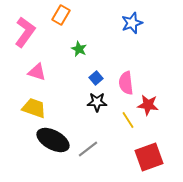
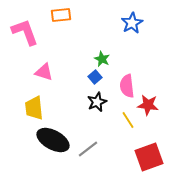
orange rectangle: rotated 54 degrees clockwise
blue star: rotated 10 degrees counterclockwise
pink L-shape: rotated 56 degrees counterclockwise
green star: moved 23 px right, 10 px down
pink triangle: moved 7 px right
blue square: moved 1 px left, 1 px up
pink semicircle: moved 1 px right, 3 px down
black star: rotated 24 degrees counterclockwise
yellow trapezoid: rotated 115 degrees counterclockwise
